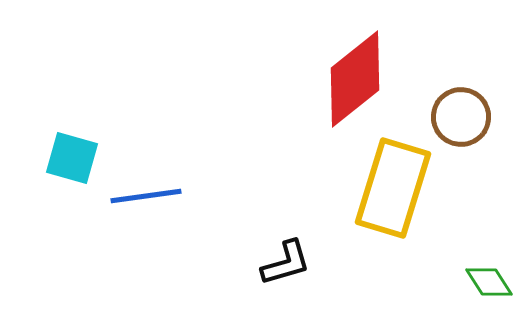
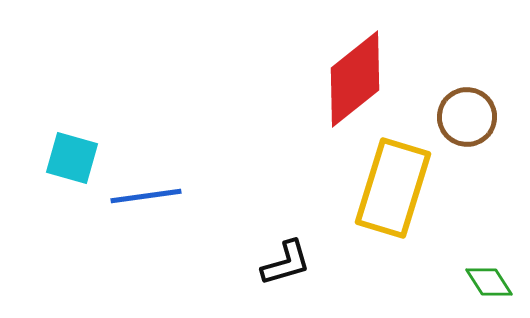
brown circle: moved 6 px right
